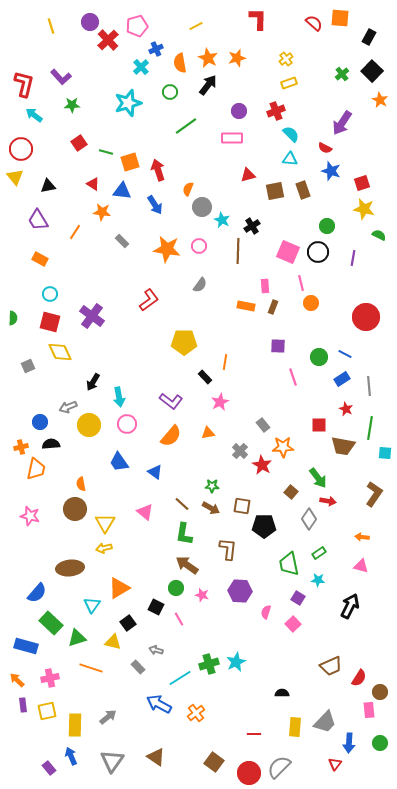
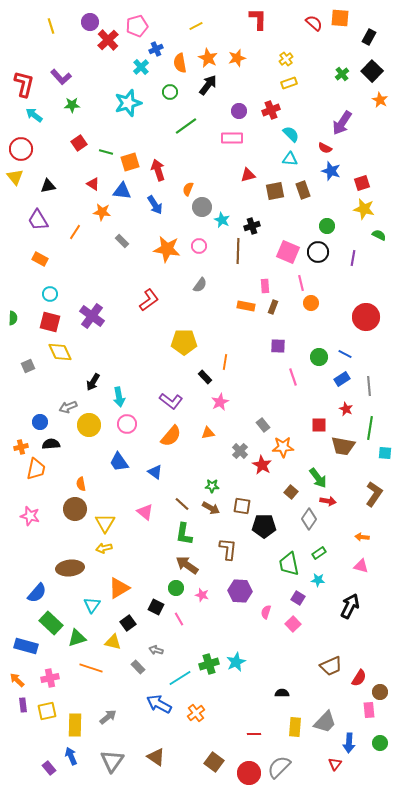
red cross at (276, 111): moved 5 px left, 1 px up
black cross at (252, 226): rotated 14 degrees clockwise
